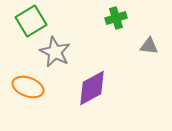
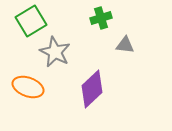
green cross: moved 15 px left
gray triangle: moved 24 px left, 1 px up
purple diamond: moved 1 px down; rotated 15 degrees counterclockwise
